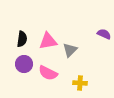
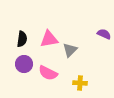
pink triangle: moved 1 px right, 2 px up
